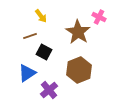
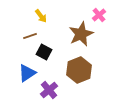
pink cross: moved 2 px up; rotated 24 degrees clockwise
brown star: moved 3 px right, 2 px down; rotated 15 degrees clockwise
